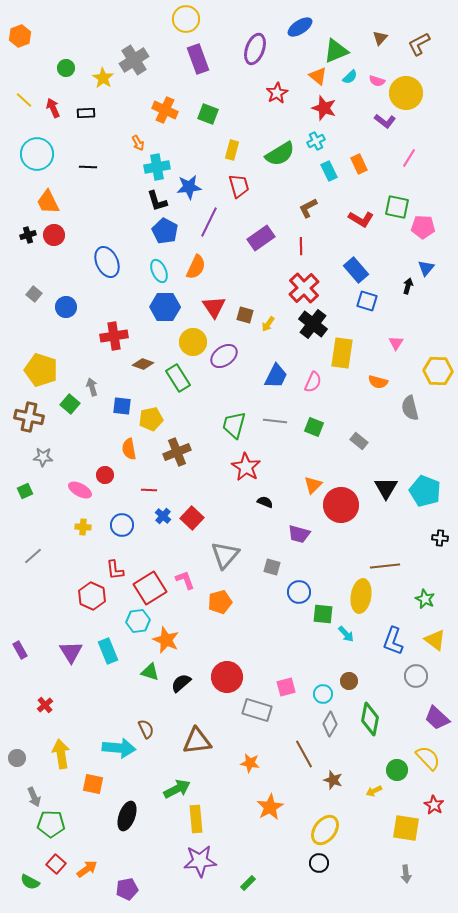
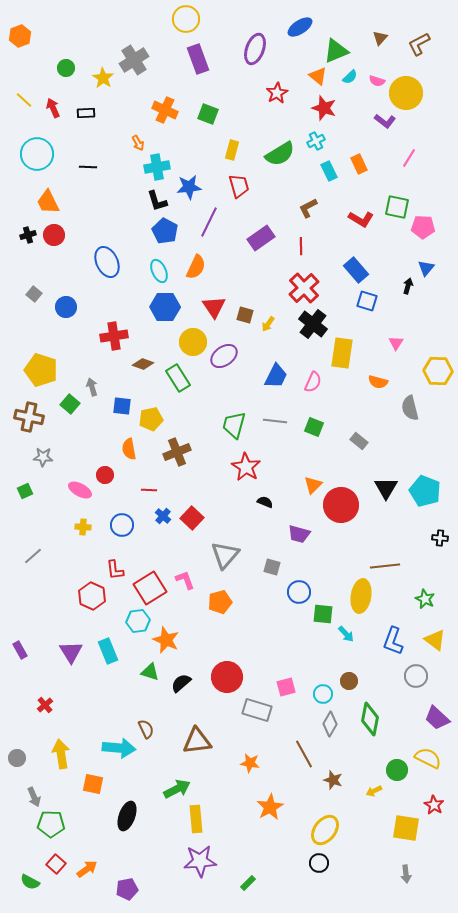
yellow semicircle at (428, 758): rotated 20 degrees counterclockwise
